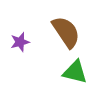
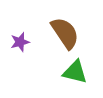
brown semicircle: moved 1 px left, 1 px down
